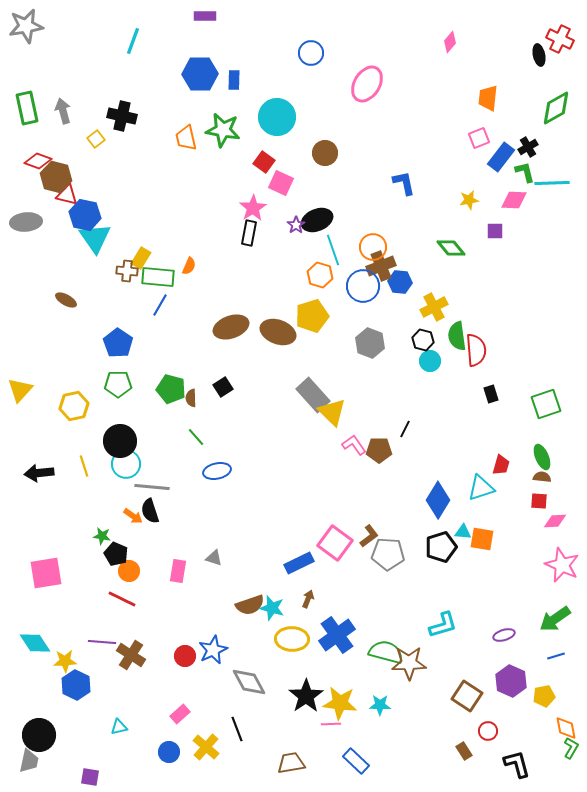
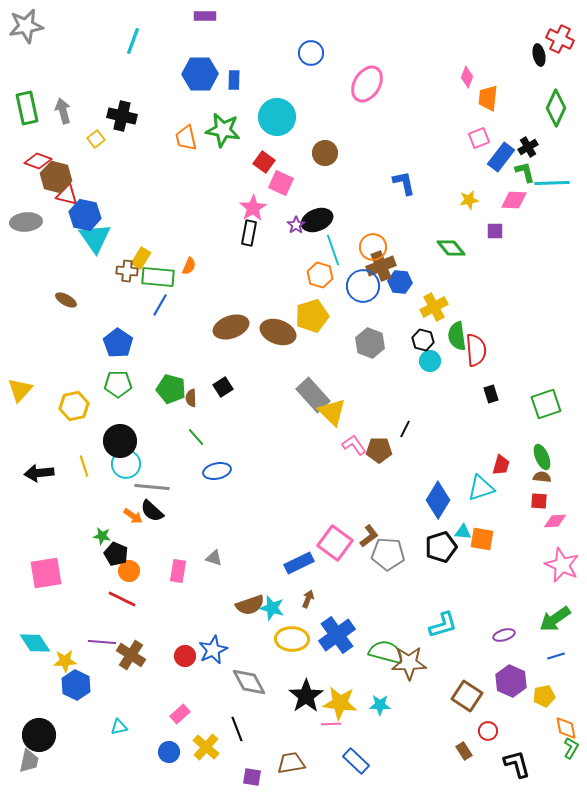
pink diamond at (450, 42): moved 17 px right, 35 px down; rotated 20 degrees counterclockwise
green diamond at (556, 108): rotated 36 degrees counterclockwise
black semicircle at (150, 511): moved 2 px right; rotated 30 degrees counterclockwise
purple square at (90, 777): moved 162 px right
